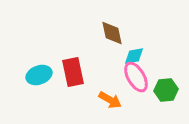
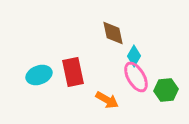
brown diamond: moved 1 px right
cyan diamond: rotated 50 degrees counterclockwise
orange arrow: moved 3 px left
